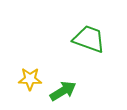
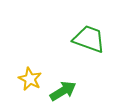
yellow star: rotated 25 degrees clockwise
